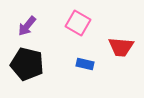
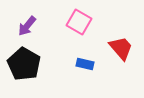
pink square: moved 1 px right, 1 px up
red trapezoid: moved 1 px down; rotated 136 degrees counterclockwise
black pentagon: moved 3 px left; rotated 16 degrees clockwise
